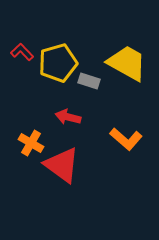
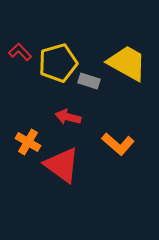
red L-shape: moved 2 px left
orange L-shape: moved 8 px left, 5 px down
orange cross: moved 3 px left, 1 px up
